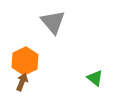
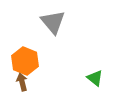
orange hexagon: rotated 12 degrees counterclockwise
brown arrow: rotated 36 degrees counterclockwise
